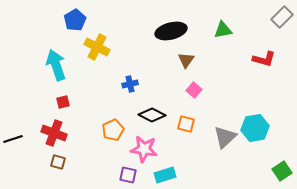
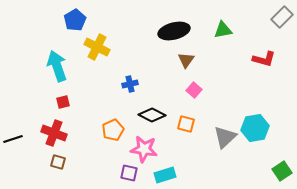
black ellipse: moved 3 px right
cyan arrow: moved 1 px right, 1 px down
purple square: moved 1 px right, 2 px up
